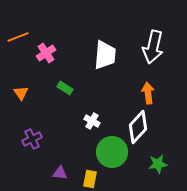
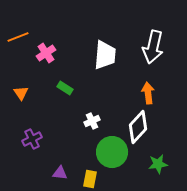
white cross: rotated 35 degrees clockwise
